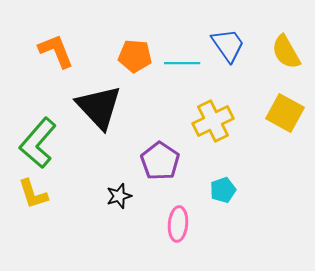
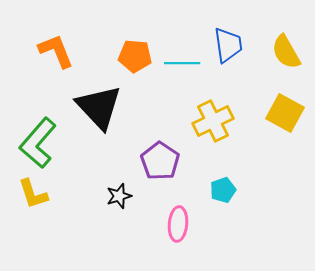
blue trapezoid: rotated 27 degrees clockwise
